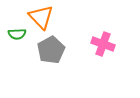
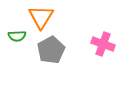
orange triangle: rotated 16 degrees clockwise
green semicircle: moved 2 px down
